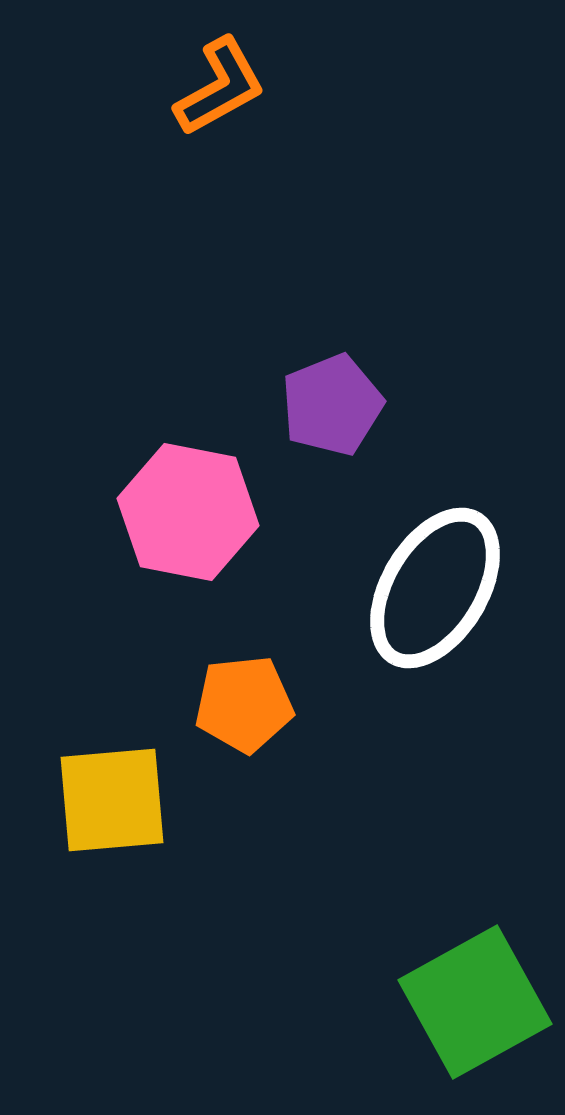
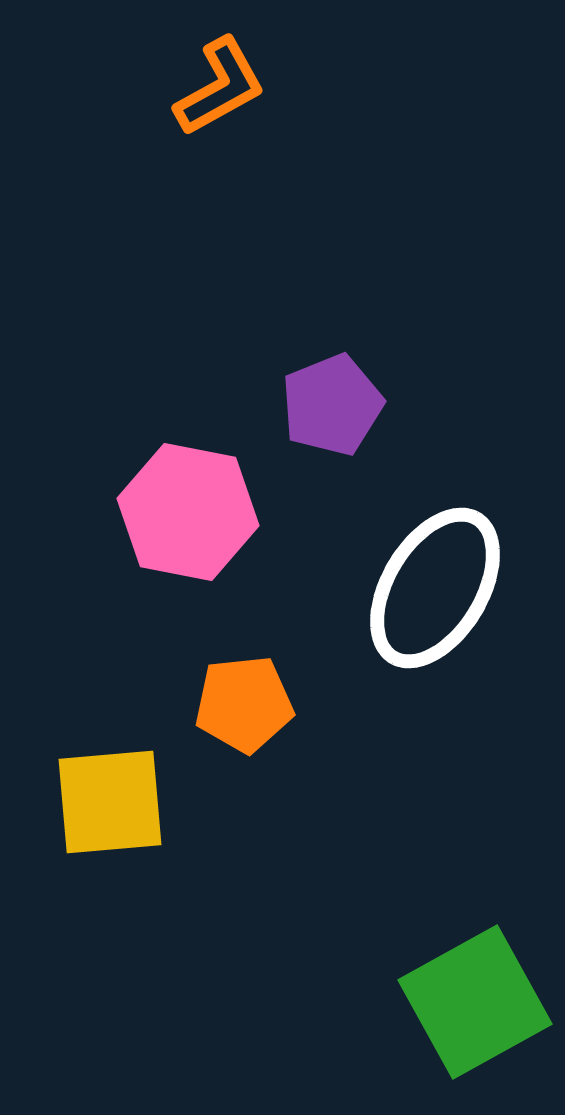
yellow square: moved 2 px left, 2 px down
